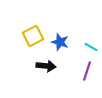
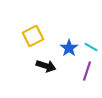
blue star: moved 9 px right, 6 px down; rotated 18 degrees clockwise
black arrow: rotated 12 degrees clockwise
